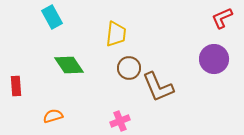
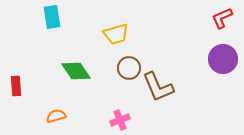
cyan rectangle: rotated 20 degrees clockwise
yellow trapezoid: rotated 68 degrees clockwise
purple circle: moved 9 px right
green diamond: moved 7 px right, 6 px down
orange semicircle: moved 3 px right
pink cross: moved 1 px up
